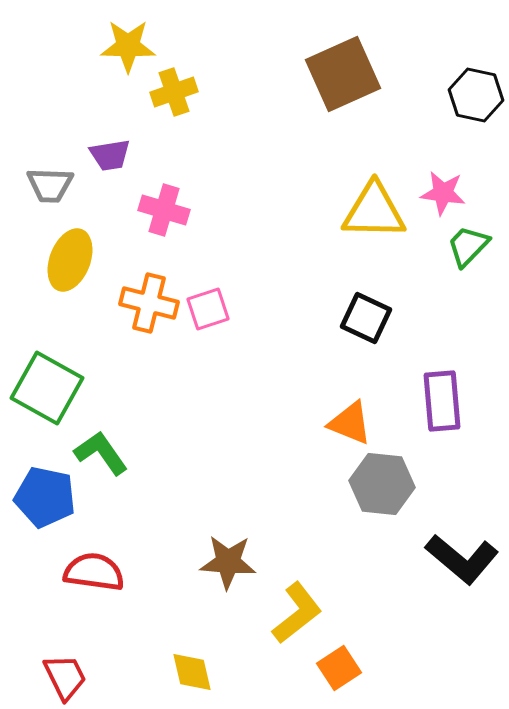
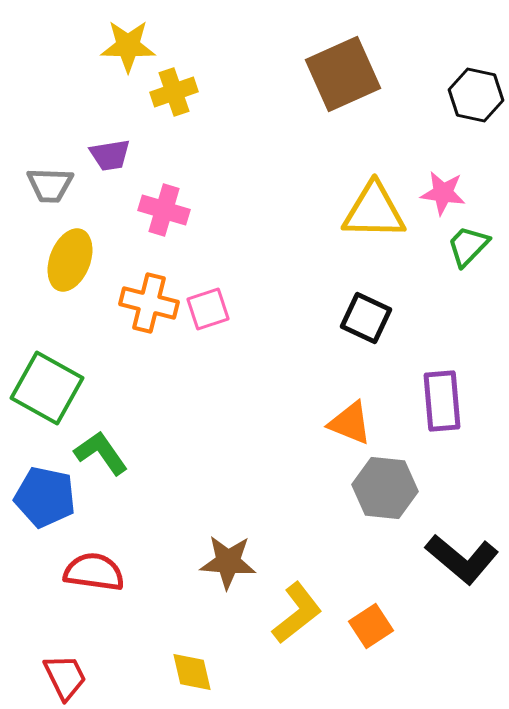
gray hexagon: moved 3 px right, 4 px down
orange square: moved 32 px right, 42 px up
